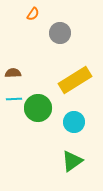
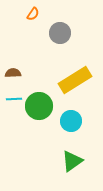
green circle: moved 1 px right, 2 px up
cyan circle: moved 3 px left, 1 px up
